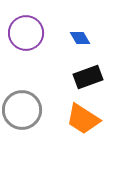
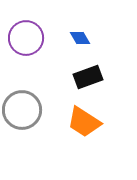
purple circle: moved 5 px down
orange trapezoid: moved 1 px right, 3 px down
